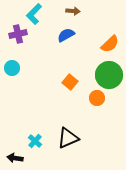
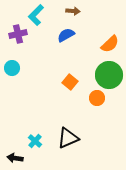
cyan L-shape: moved 2 px right, 1 px down
